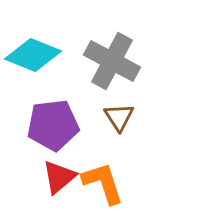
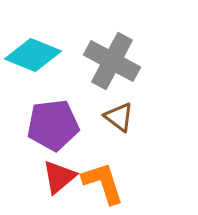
brown triangle: rotated 20 degrees counterclockwise
